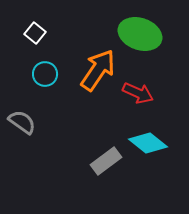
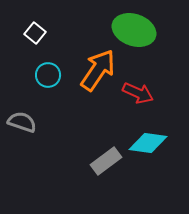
green ellipse: moved 6 px left, 4 px up
cyan circle: moved 3 px right, 1 px down
gray semicircle: rotated 16 degrees counterclockwise
cyan diamond: rotated 30 degrees counterclockwise
